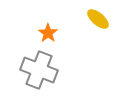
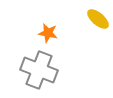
orange star: rotated 24 degrees counterclockwise
